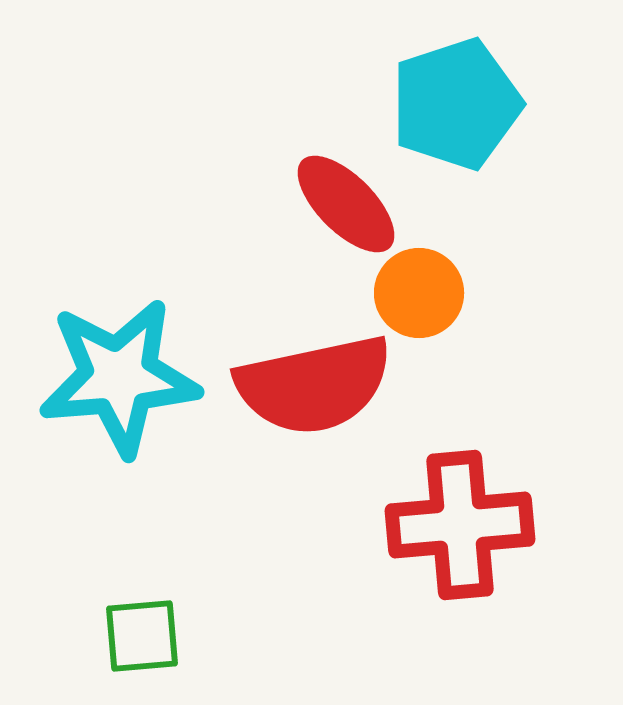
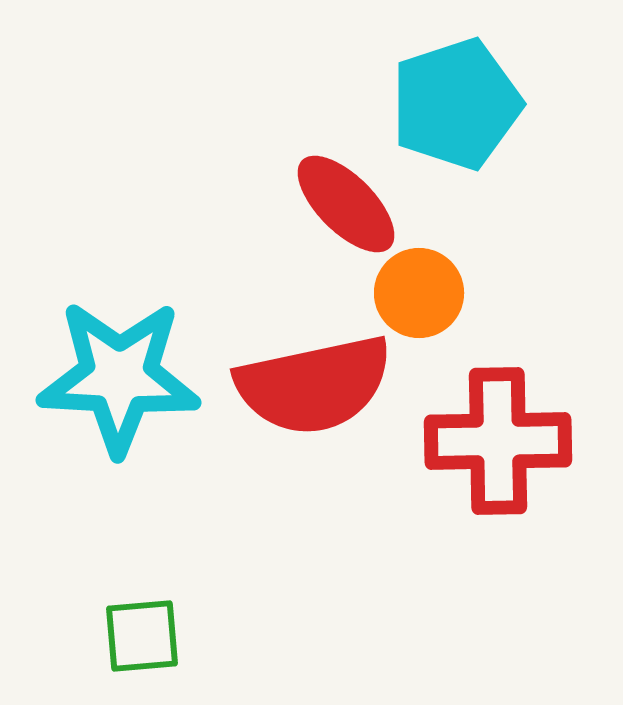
cyan star: rotated 8 degrees clockwise
red cross: moved 38 px right, 84 px up; rotated 4 degrees clockwise
